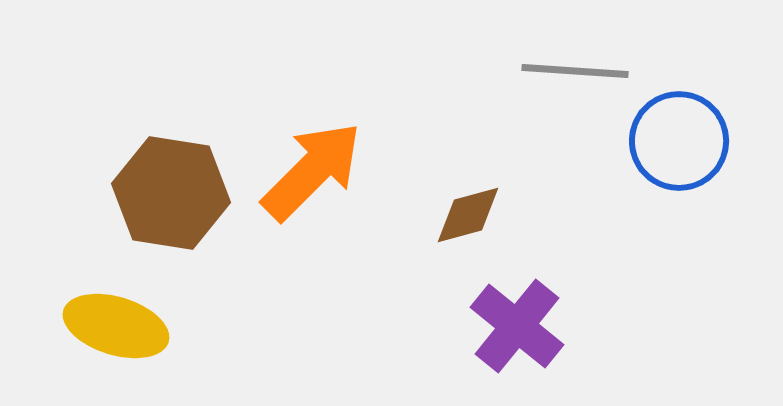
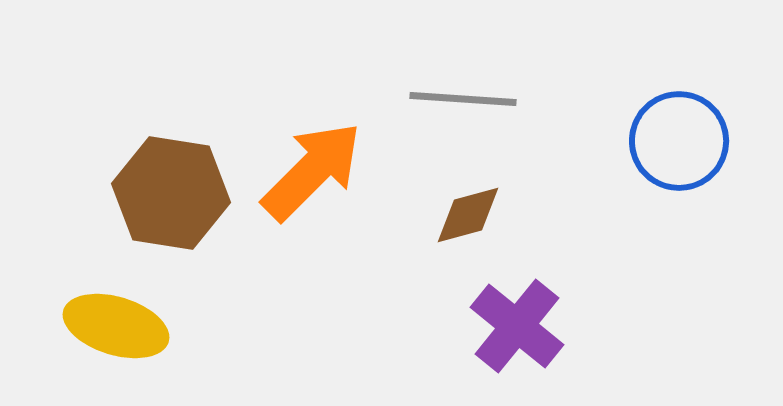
gray line: moved 112 px left, 28 px down
